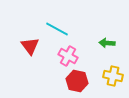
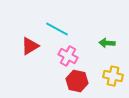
red triangle: rotated 36 degrees clockwise
